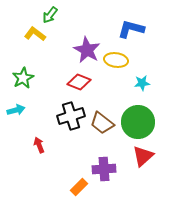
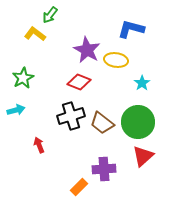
cyan star: rotated 28 degrees counterclockwise
